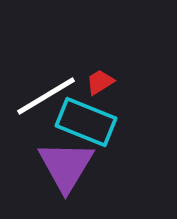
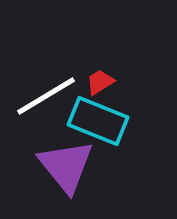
cyan rectangle: moved 12 px right, 1 px up
purple triangle: rotated 10 degrees counterclockwise
